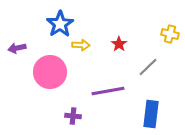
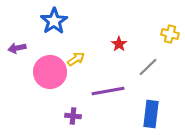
blue star: moved 6 px left, 3 px up
yellow arrow: moved 5 px left, 14 px down; rotated 36 degrees counterclockwise
